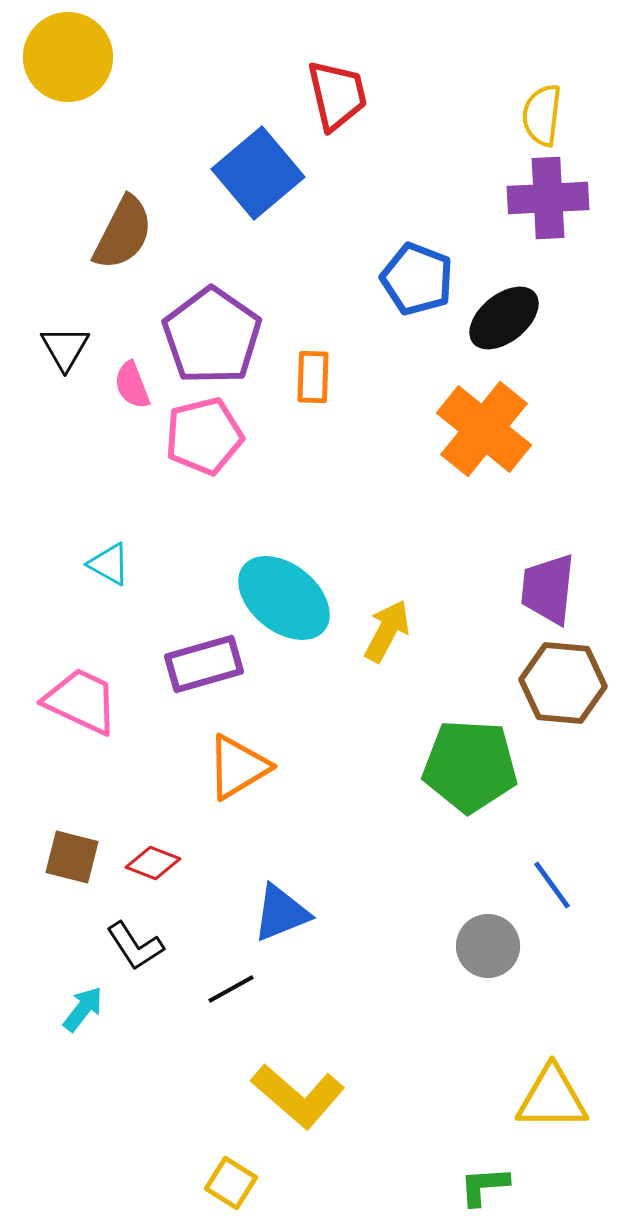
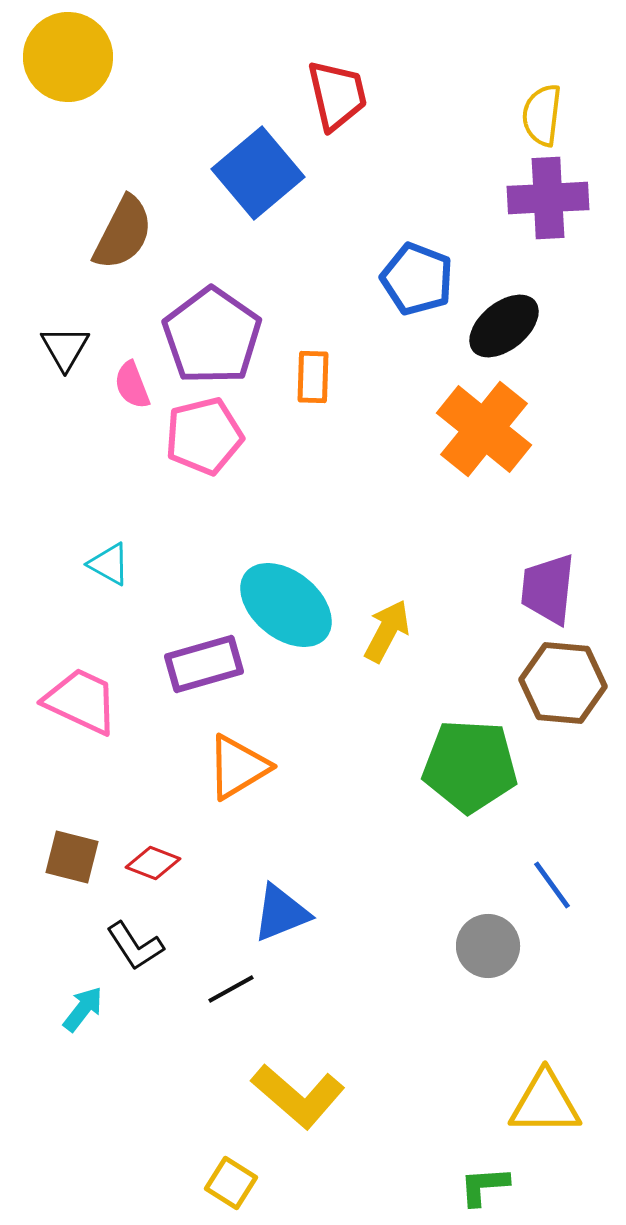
black ellipse: moved 8 px down
cyan ellipse: moved 2 px right, 7 px down
yellow triangle: moved 7 px left, 5 px down
